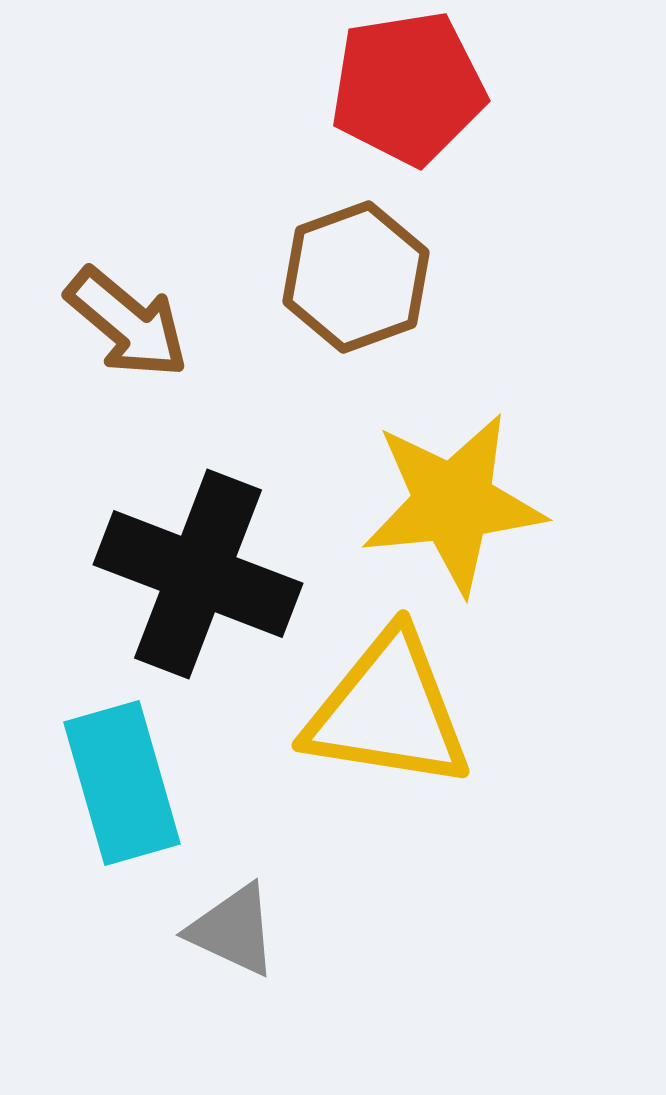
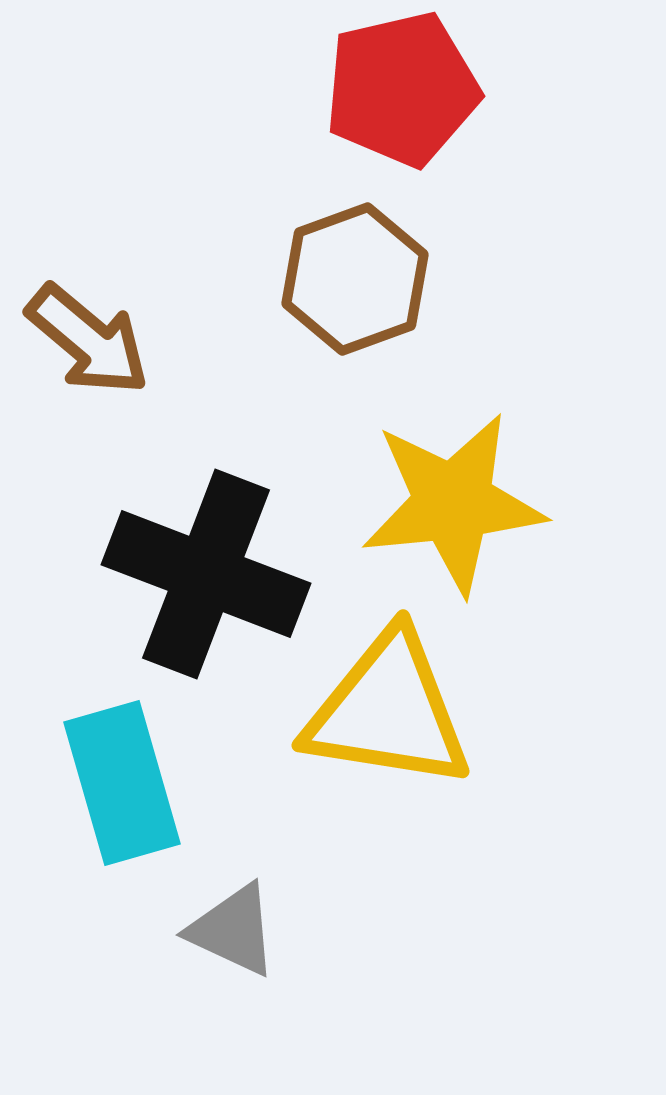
red pentagon: moved 6 px left, 1 px down; rotated 4 degrees counterclockwise
brown hexagon: moved 1 px left, 2 px down
brown arrow: moved 39 px left, 17 px down
black cross: moved 8 px right
